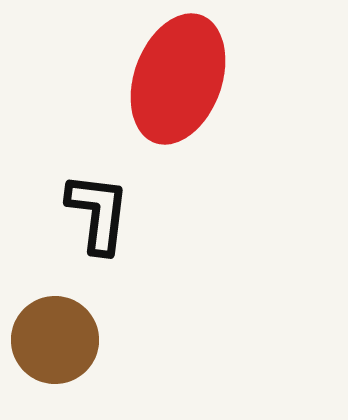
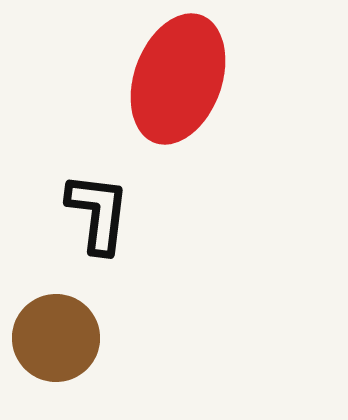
brown circle: moved 1 px right, 2 px up
